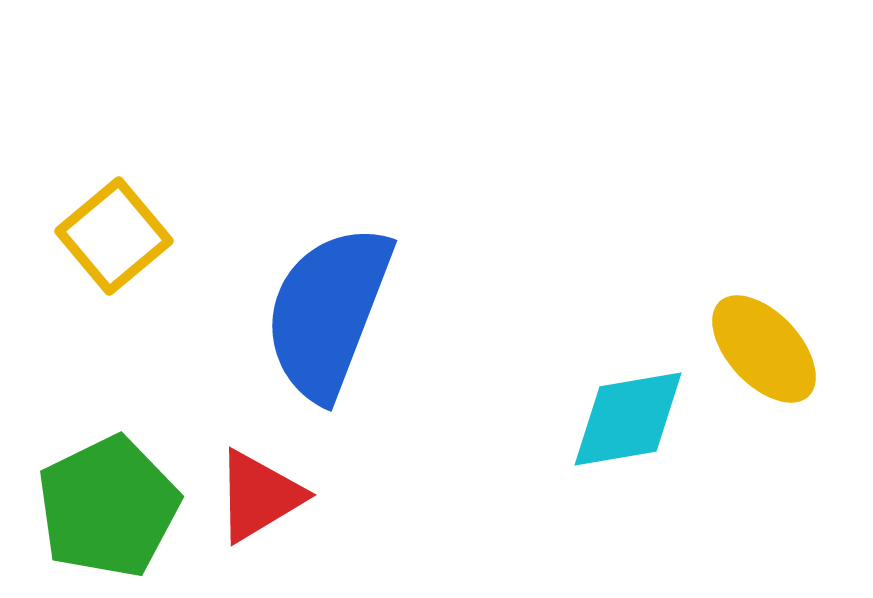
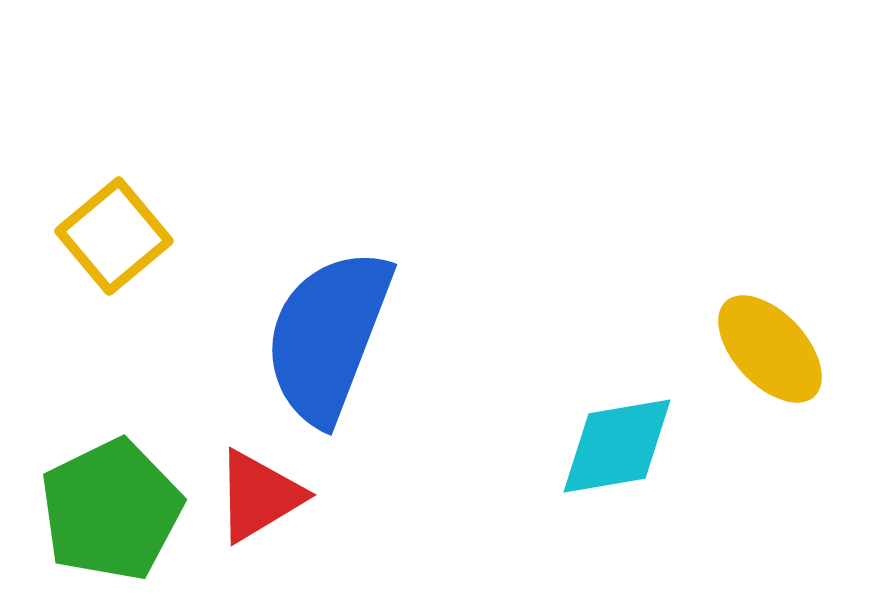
blue semicircle: moved 24 px down
yellow ellipse: moved 6 px right
cyan diamond: moved 11 px left, 27 px down
green pentagon: moved 3 px right, 3 px down
